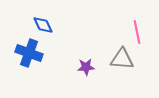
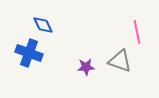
gray triangle: moved 2 px left, 2 px down; rotated 15 degrees clockwise
